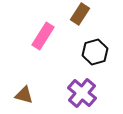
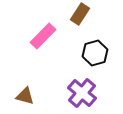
pink rectangle: rotated 12 degrees clockwise
black hexagon: moved 1 px down
brown triangle: moved 1 px right, 1 px down
